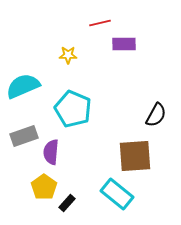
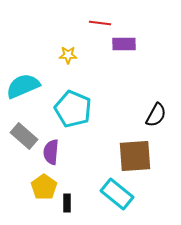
red line: rotated 20 degrees clockwise
gray rectangle: rotated 60 degrees clockwise
black rectangle: rotated 42 degrees counterclockwise
